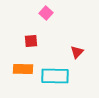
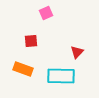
pink square: rotated 24 degrees clockwise
orange rectangle: rotated 18 degrees clockwise
cyan rectangle: moved 6 px right
